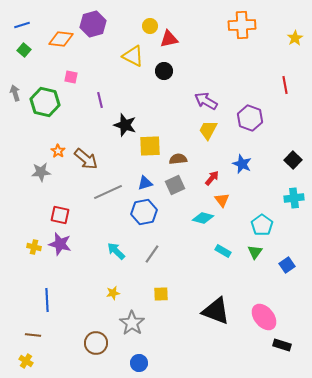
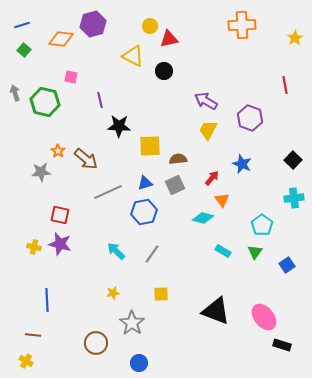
black star at (125, 125): moved 6 px left, 1 px down; rotated 15 degrees counterclockwise
